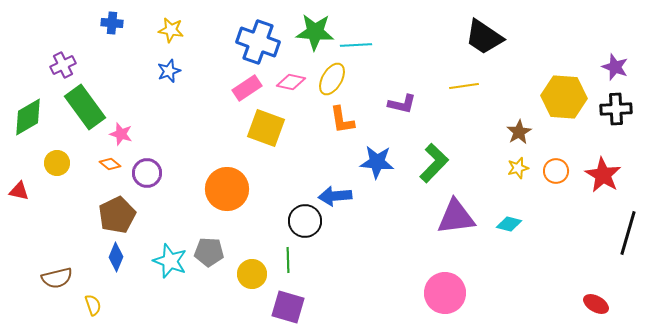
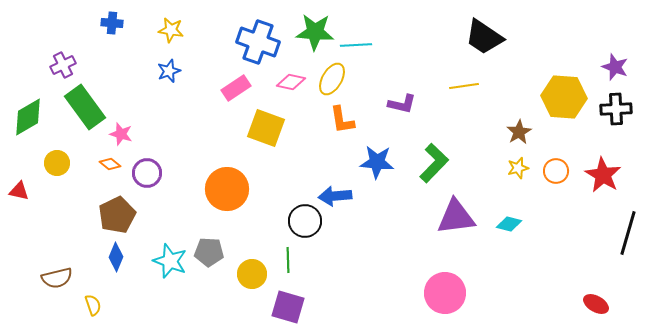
pink rectangle at (247, 88): moved 11 px left
